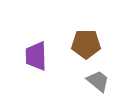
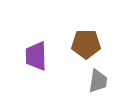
gray trapezoid: rotated 60 degrees clockwise
